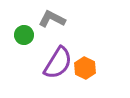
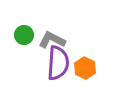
gray L-shape: moved 21 px down
purple semicircle: rotated 28 degrees counterclockwise
